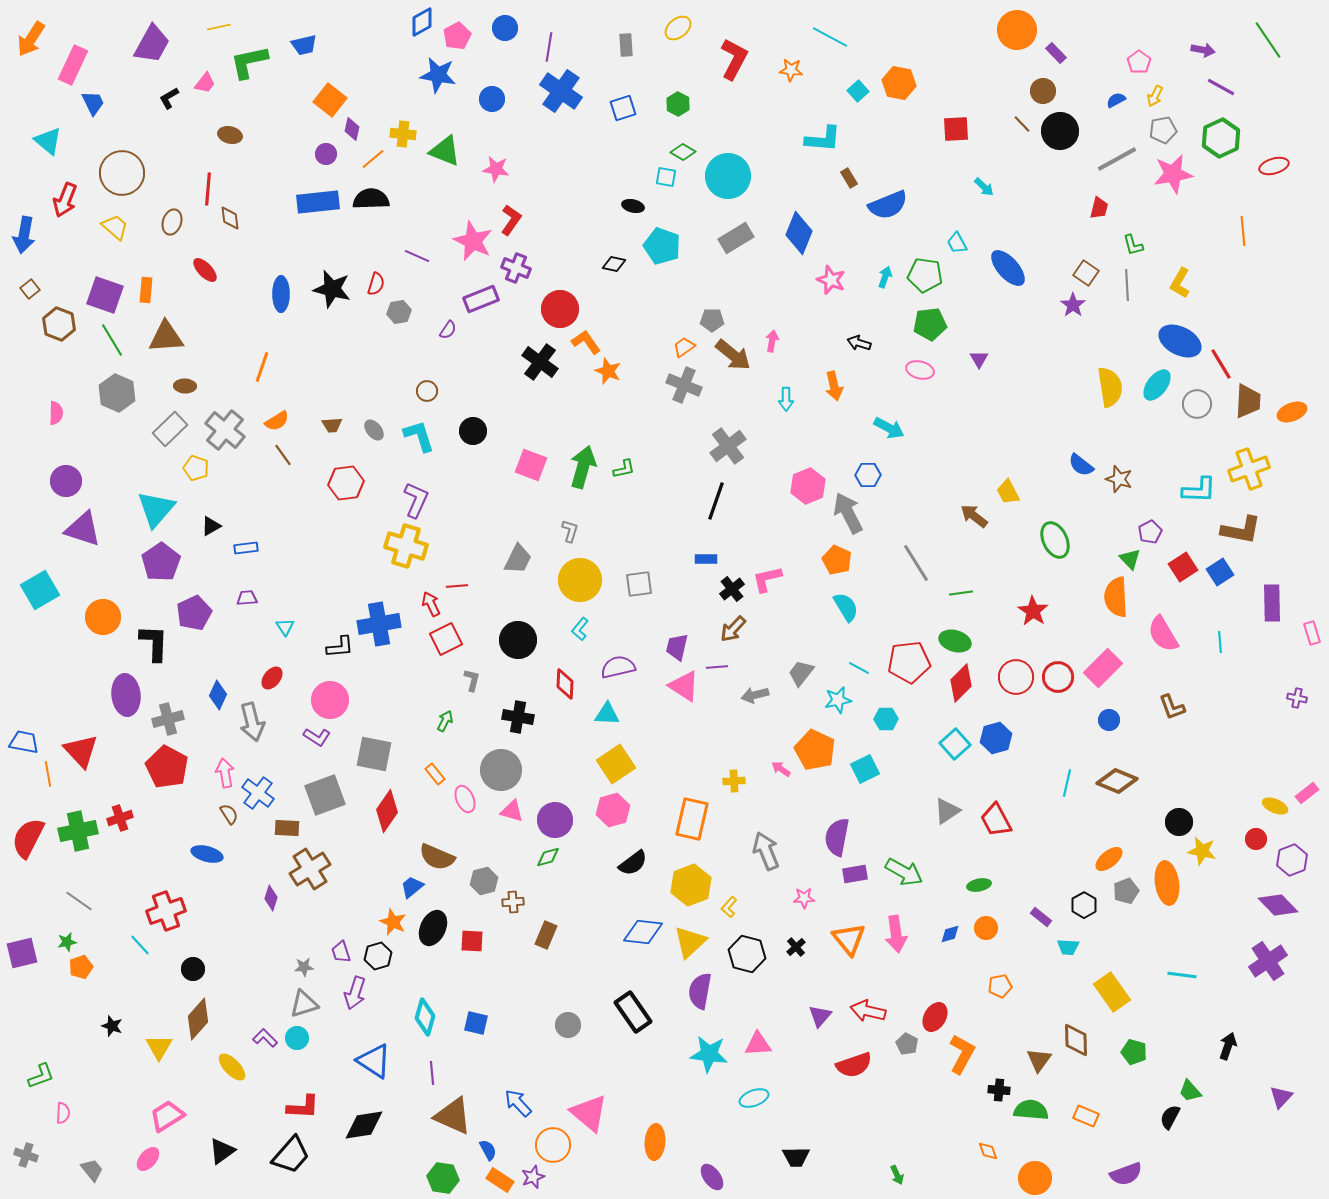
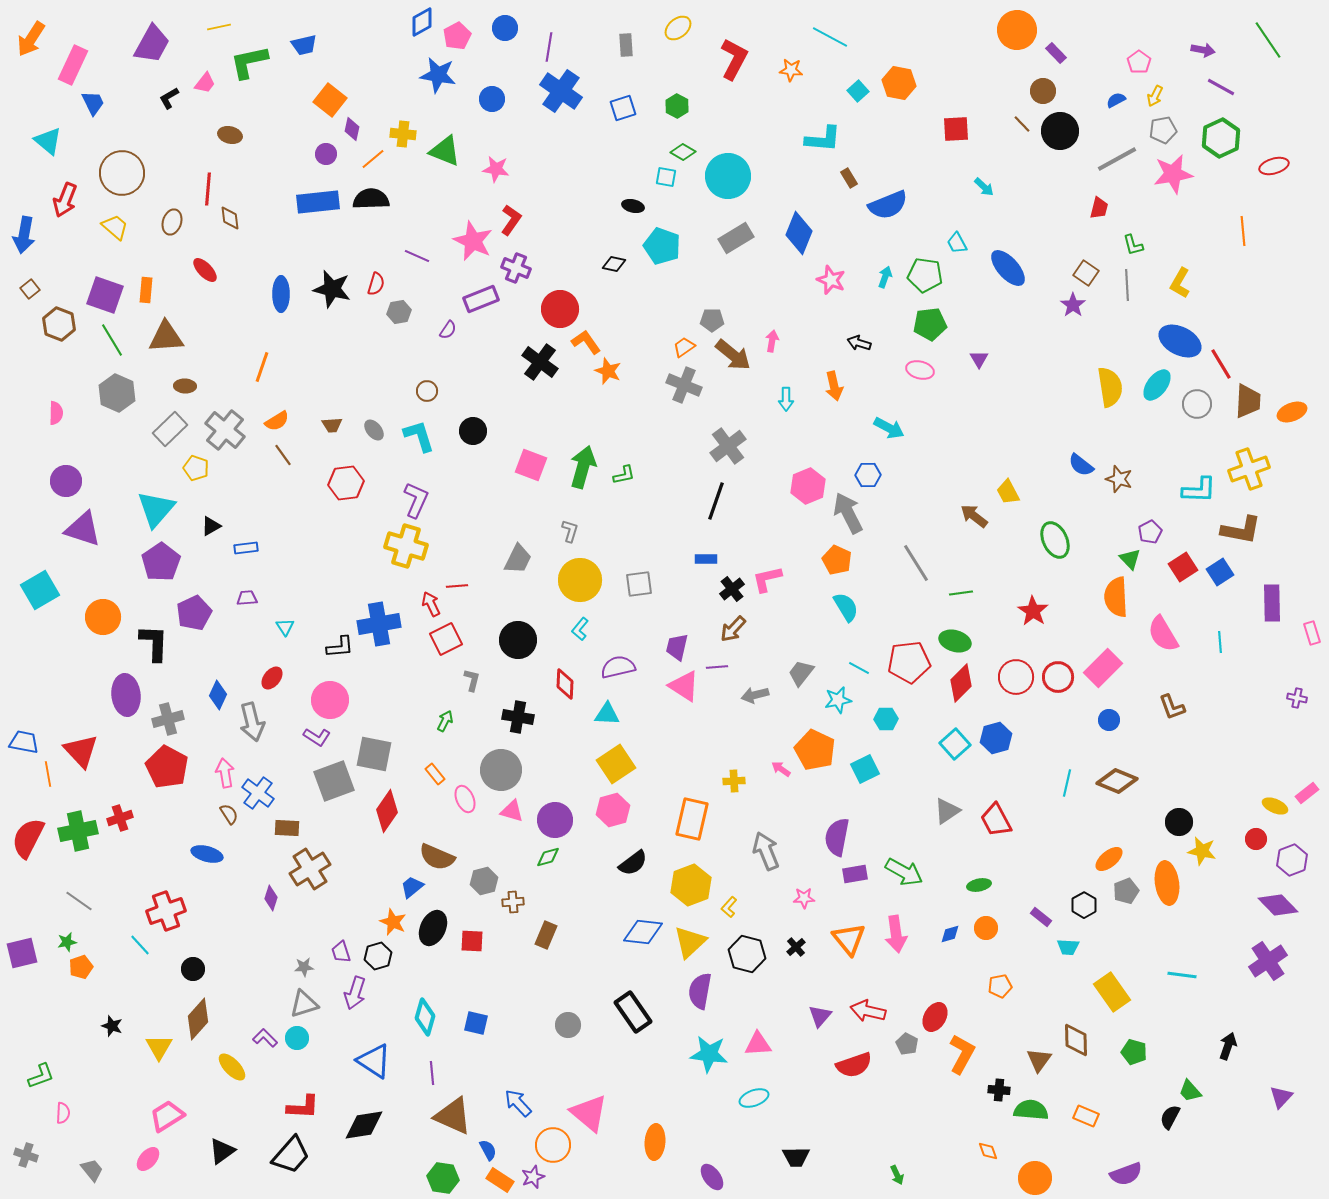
green hexagon at (678, 104): moved 1 px left, 2 px down
green L-shape at (624, 469): moved 6 px down
gray square at (325, 795): moved 9 px right, 14 px up
